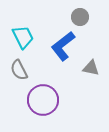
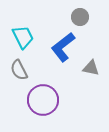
blue L-shape: moved 1 px down
